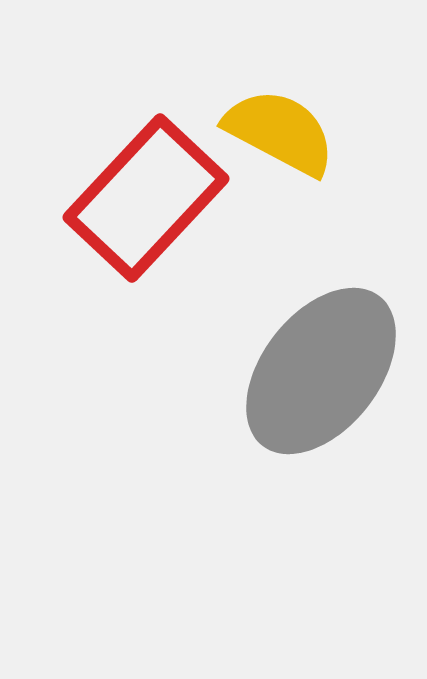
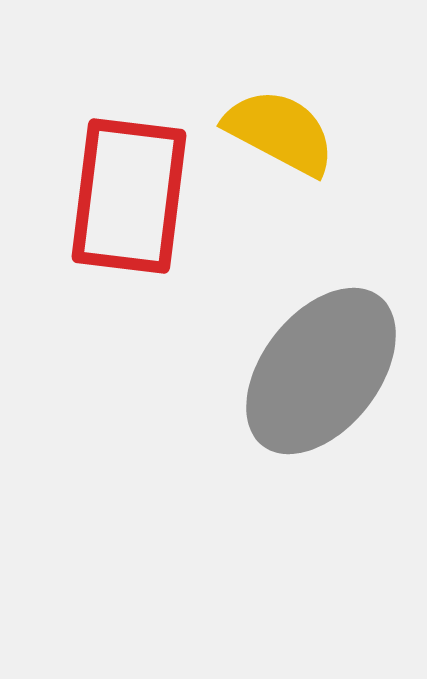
red rectangle: moved 17 px left, 2 px up; rotated 36 degrees counterclockwise
